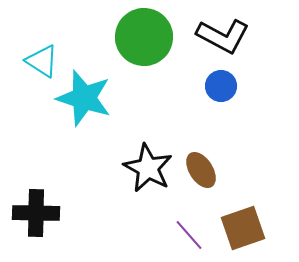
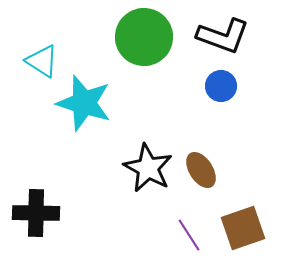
black L-shape: rotated 8 degrees counterclockwise
cyan star: moved 5 px down
purple line: rotated 8 degrees clockwise
